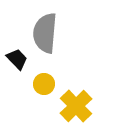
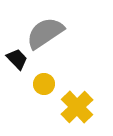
gray semicircle: rotated 51 degrees clockwise
yellow cross: moved 1 px right, 1 px down
